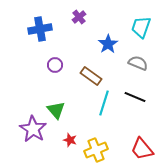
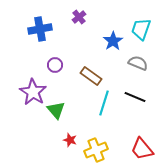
cyan trapezoid: moved 2 px down
blue star: moved 5 px right, 3 px up
purple star: moved 37 px up
